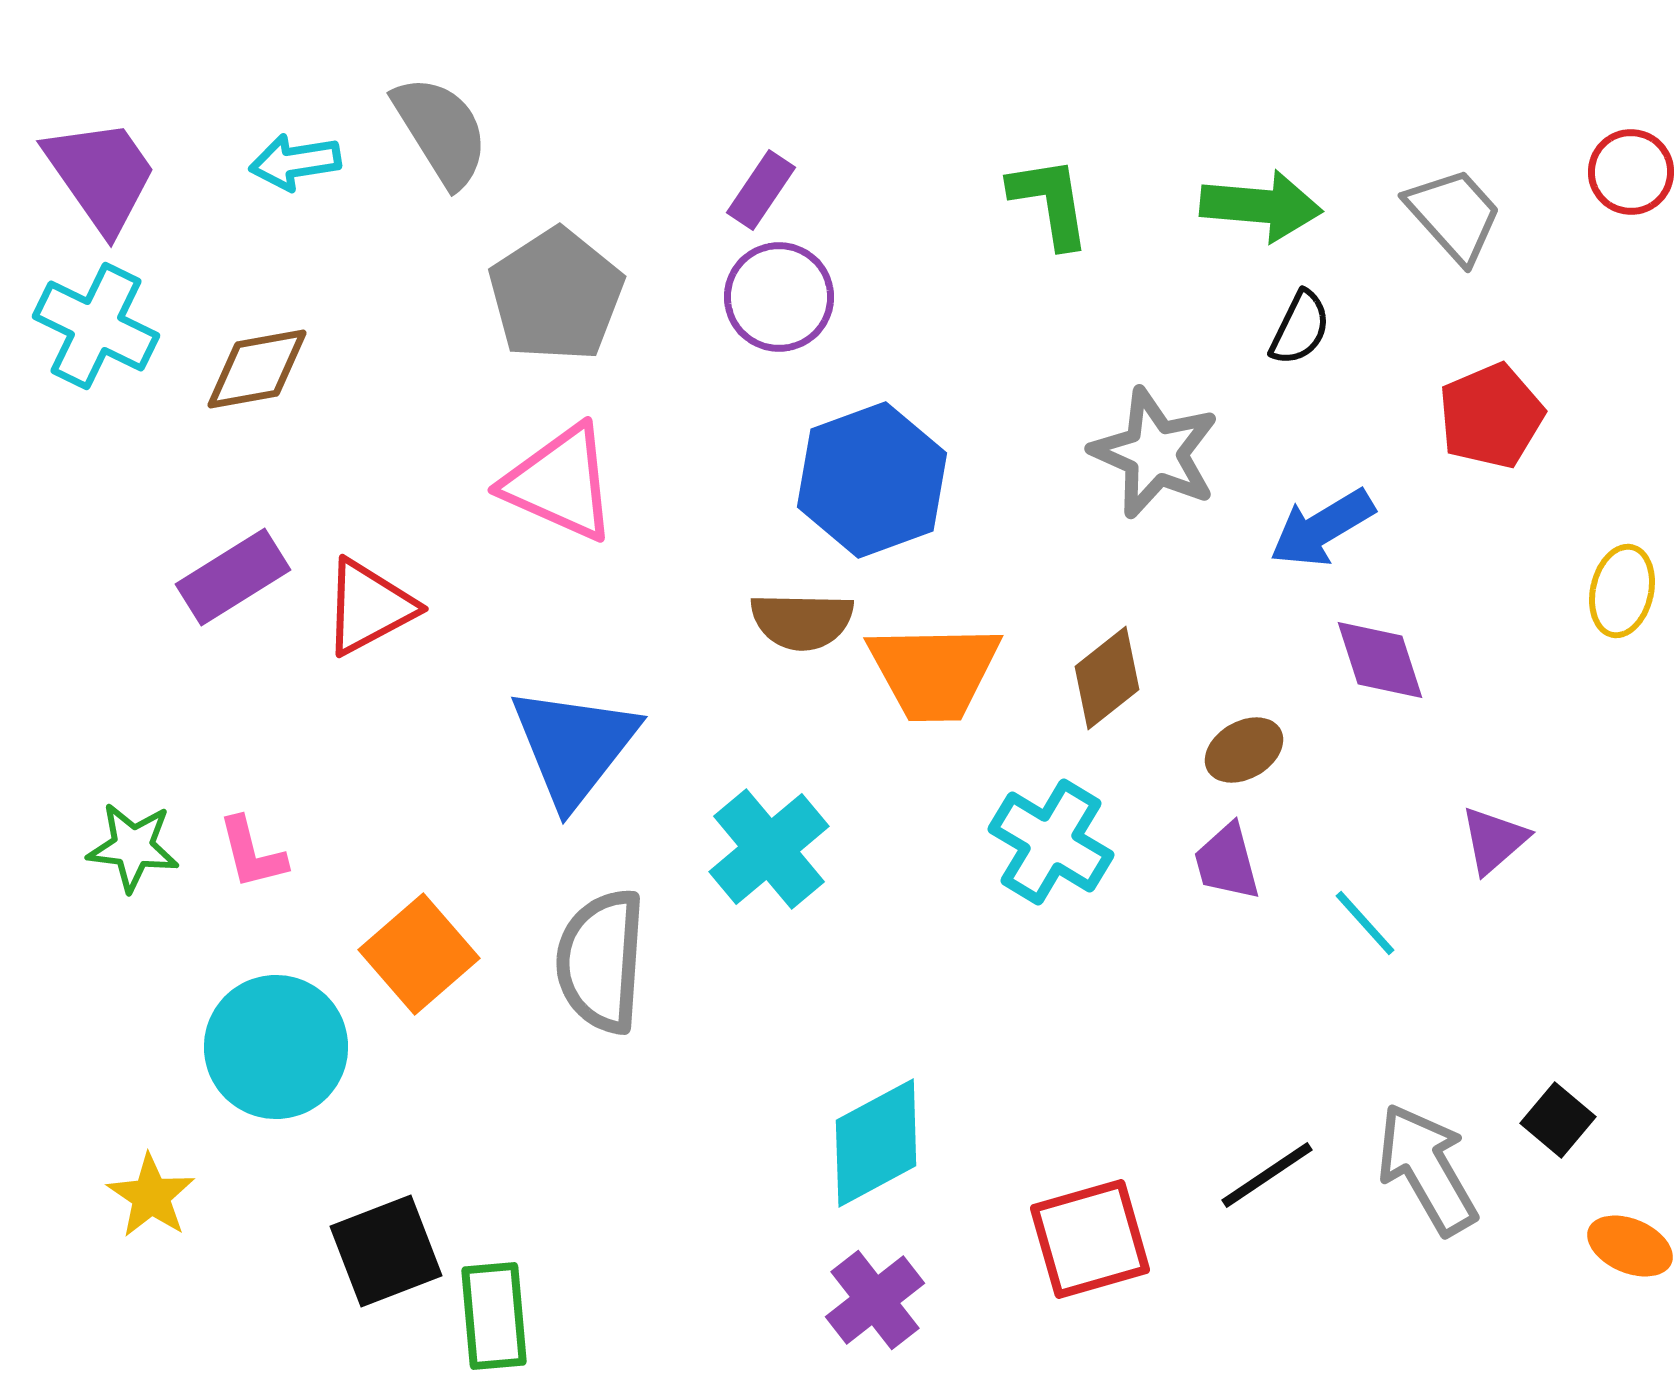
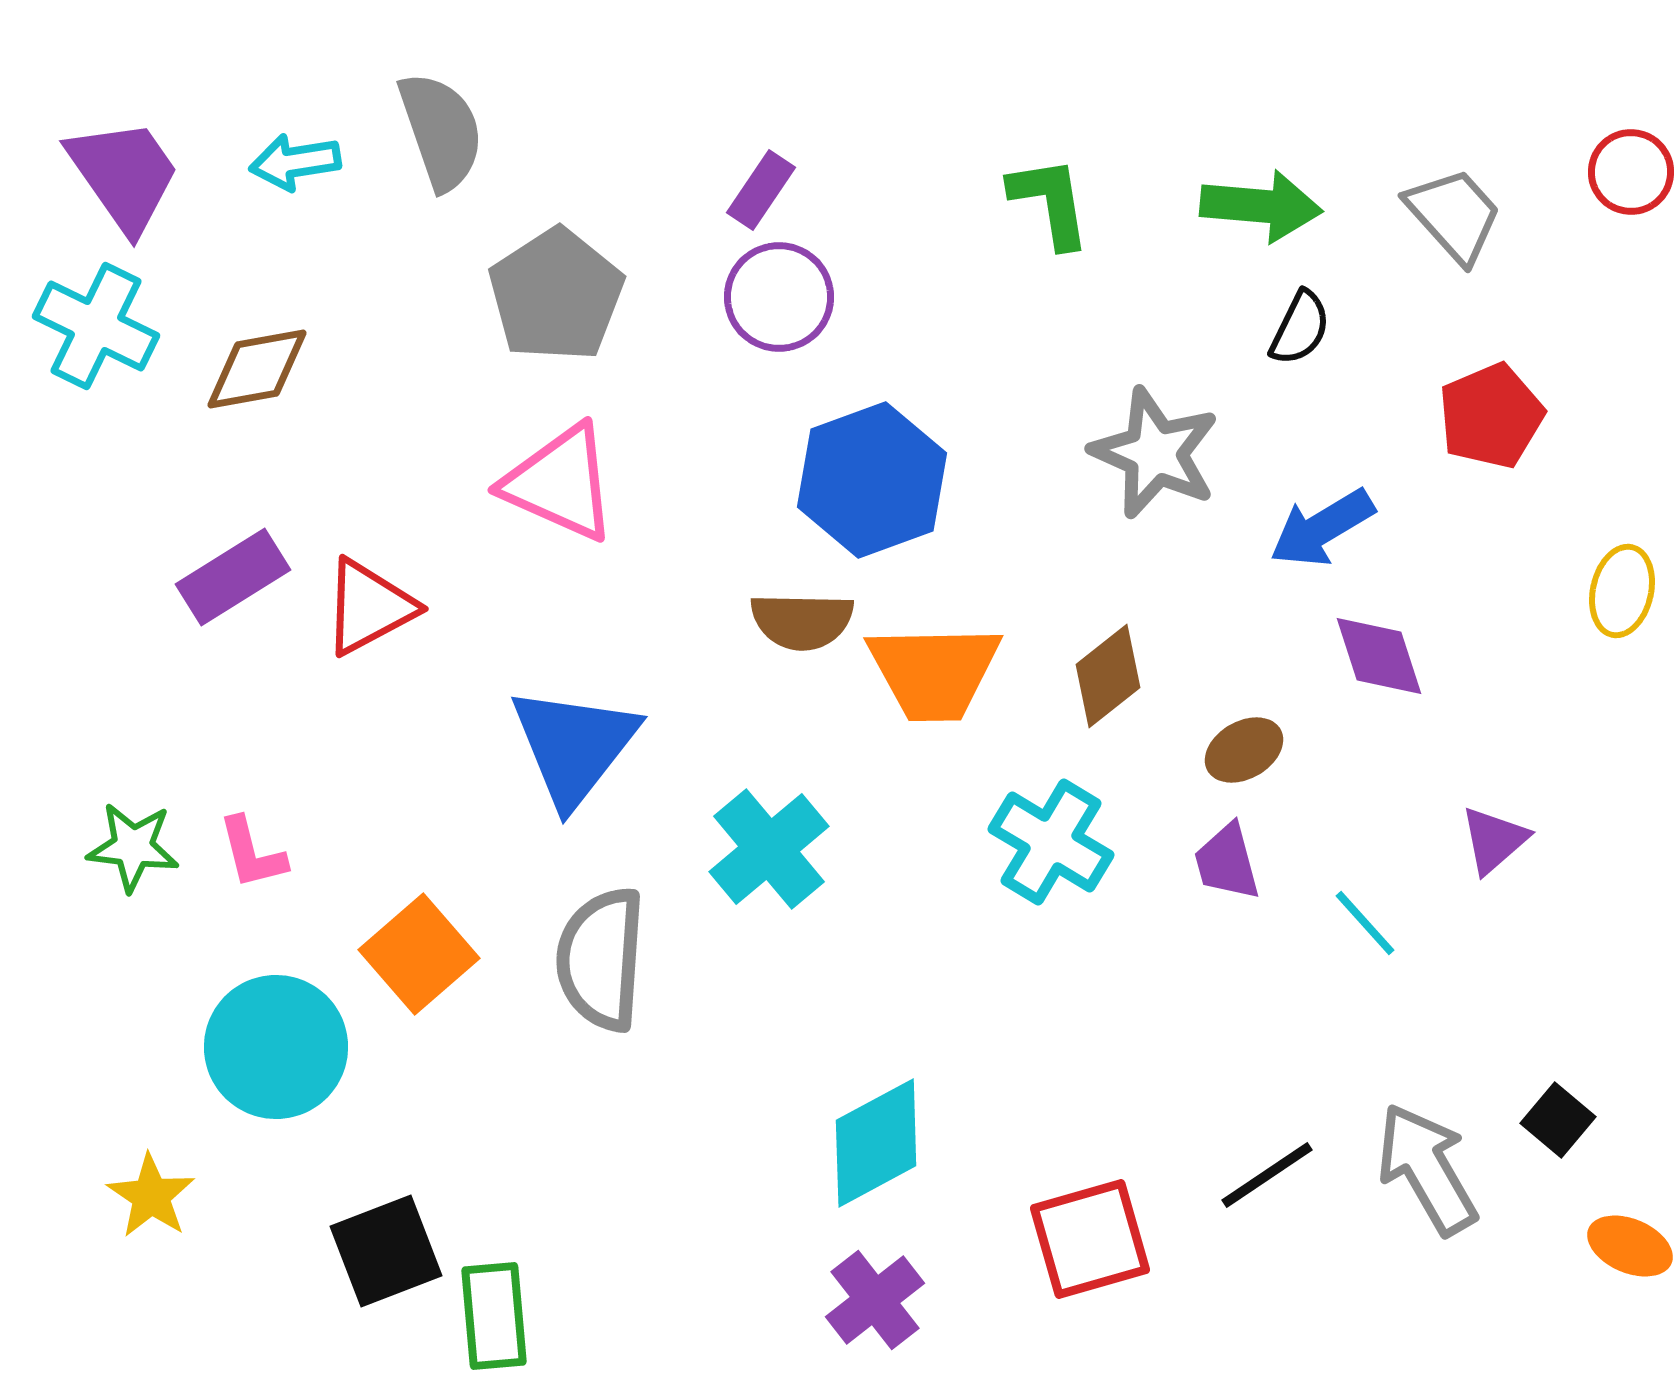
gray semicircle at (441, 131): rotated 13 degrees clockwise
purple trapezoid at (101, 175): moved 23 px right
purple diamond at (1380, 660): moved 1 px left, 4 px up
brown diamond at (1107, 678): moved 1 px right, 2 px up
gray semicircle at (601, 961): moved 2 px up
